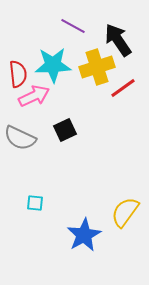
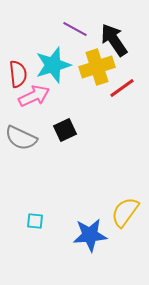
purple line: moved 2 px right, 3 px down
black arrow: moved 4 px left
cyan star: rotated 15 degrees counterclockwise
red line: moved 1 px left
gray semicircle: moved 1 px right
cyan square: moved 18 px down
blue star: moved 6 px right; rotated 24 degrees clockwise
